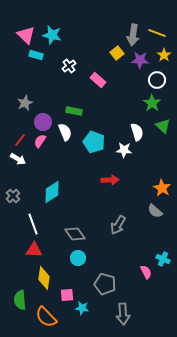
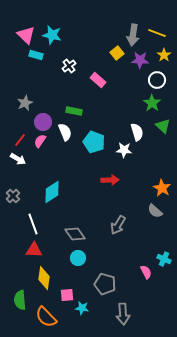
cyan cross at (163, 259): moved 1 px right
